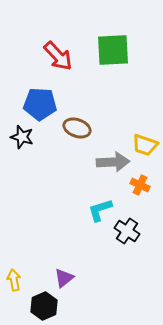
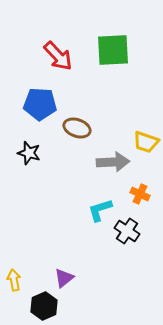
black star: moved 7 px right, 16 px down
yellow trapezoid: moved 1 px right, 3 px up
orange cross: moved 9 px down
